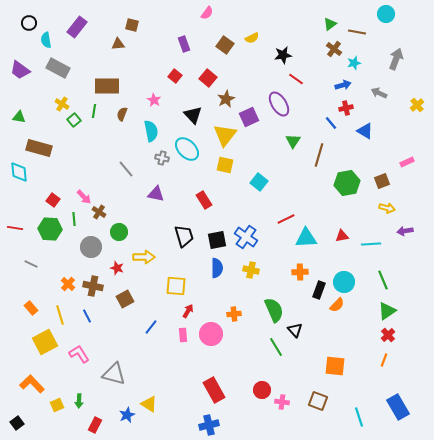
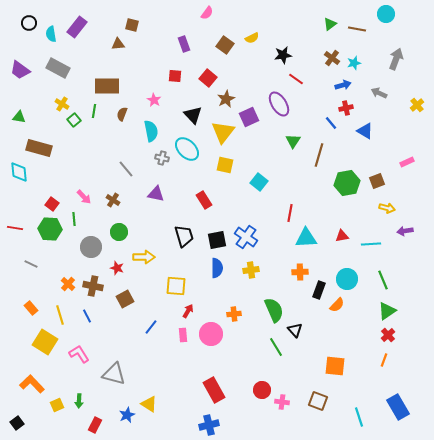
brown line at (357, 32): moved 3 px up
cyan semicircle at (46, 40): moved 5 px right, 6 px up
brown cross at (334, 49): moved 2 px left, 9 px down
red square at (175, 76): rotated 32 degrees counterclockwise
yellow triangle at (225, 135): moved 2 px left, 3 px up
brown square at (382, 181): moved 5 px left
red square at (53, 200): moved 1 px left, 4 px down
brown cross at (99, 212): moved 14 px right, 12 px up
red line at (286, 219): moved 4 px right, 6 px up; rotated 54 degrees counterclockwise
yellow cross at (251, 270): rotated 21 degrees counterclockwise
cyan circle at (344, 282): moved 3 px right, 3 px up
yellow square at (45, 342): rotated 30 degrees counterclockwise
